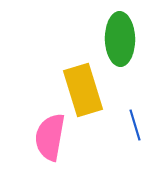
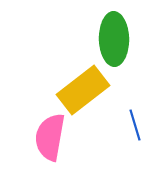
green ellipse: moved 6 px left
yellow rectangle: rotated 69 degrees clockwise
